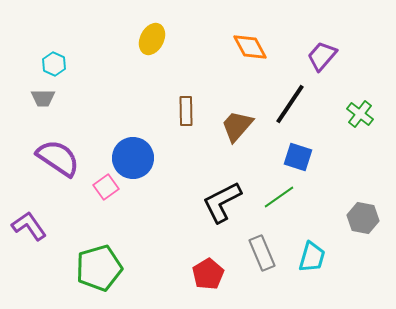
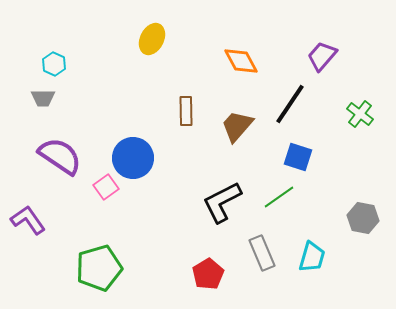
orange diamond: moved 9 px left, 14 px down
purple semicircle: moved 2 px right, 2 px up
purple L-shape: moved 1 px left, 6 px up
